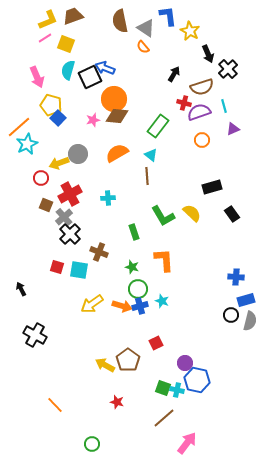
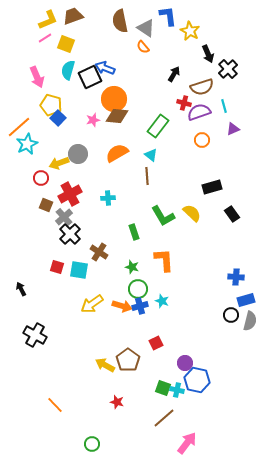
brown cross at (99, 252): rotated 12 degrees clockwise
